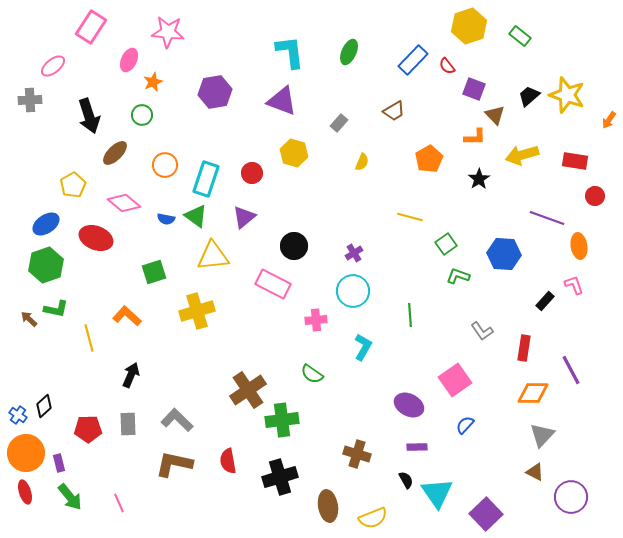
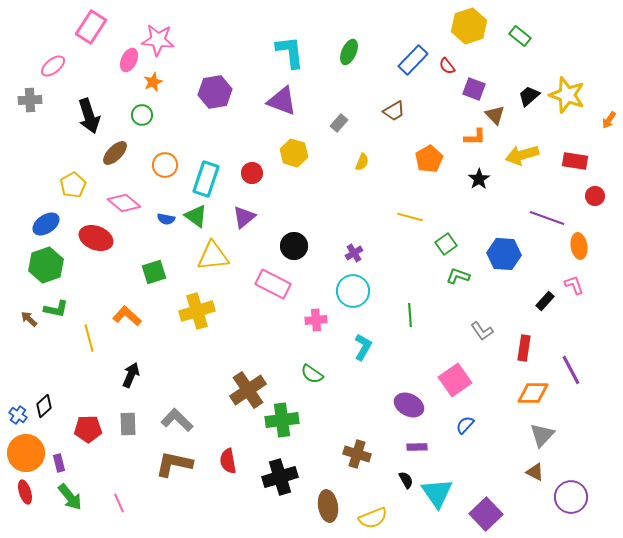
pink star at (168, 32): moved 10 px left, 8 px down
